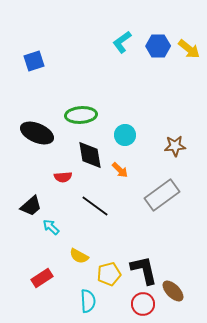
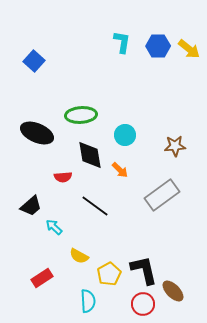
cyan L-shape: rotated 135 degrees clockwise
blue square: rotated 30 degrees counterclockwise
cyan arrow: moved 3 px right
yellow pentagon: rotated 15 degrees counterclockwise
